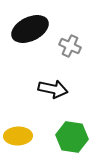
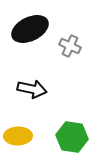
black arrow: moved 21 px left
